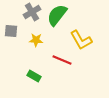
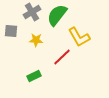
yellow L-shape: moved 2 px left, 3 px up
red line: moved 3 px up; rotated 66 degrees counterclockwise
green rectangle: rotated 56 degrees counterclockwise
